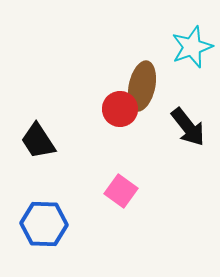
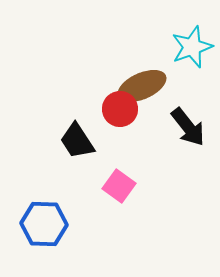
brown ellipse: rotated 54 degrees clockwise
black trapezoid: moved 39 px right
pink square: moved 2 px left, 5 px up
